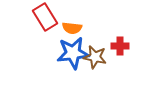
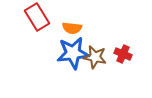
red rectangle: moved 8 px left
red cross: moved 3 px right, 8 px down; rotated 24 degrees clockwise
